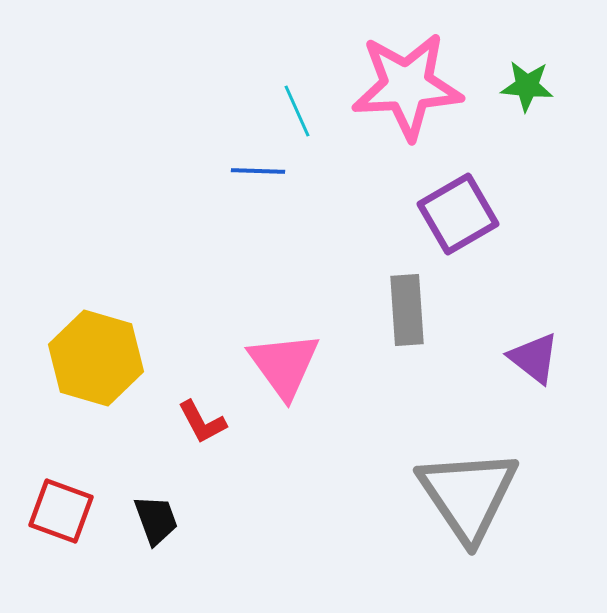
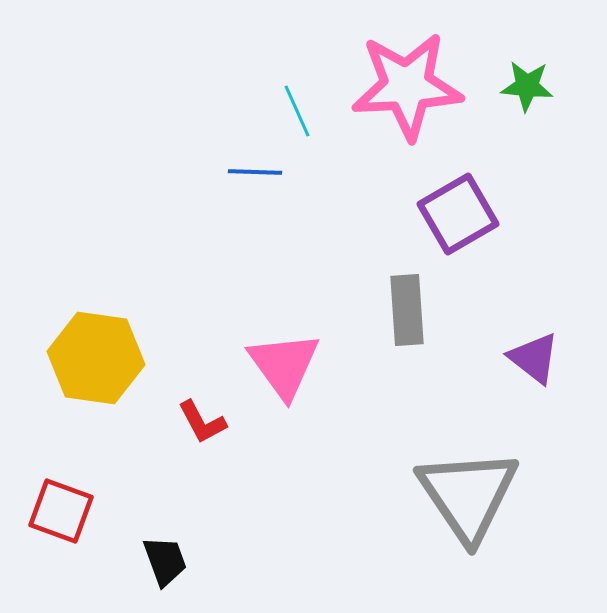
blue line: moved 3 px left, 1 px down
yellow hexagon: rotated 8 degrees counterclockwise
black trapezoid: moved 9 px right, 41 px down
